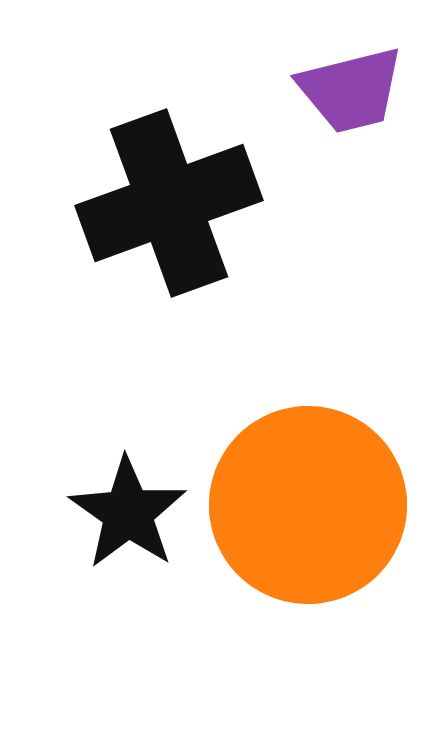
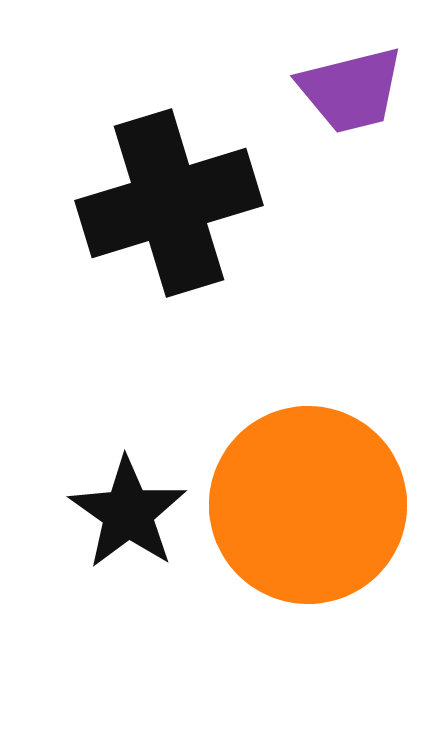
black cross: rotated 3 degrees clockwise
